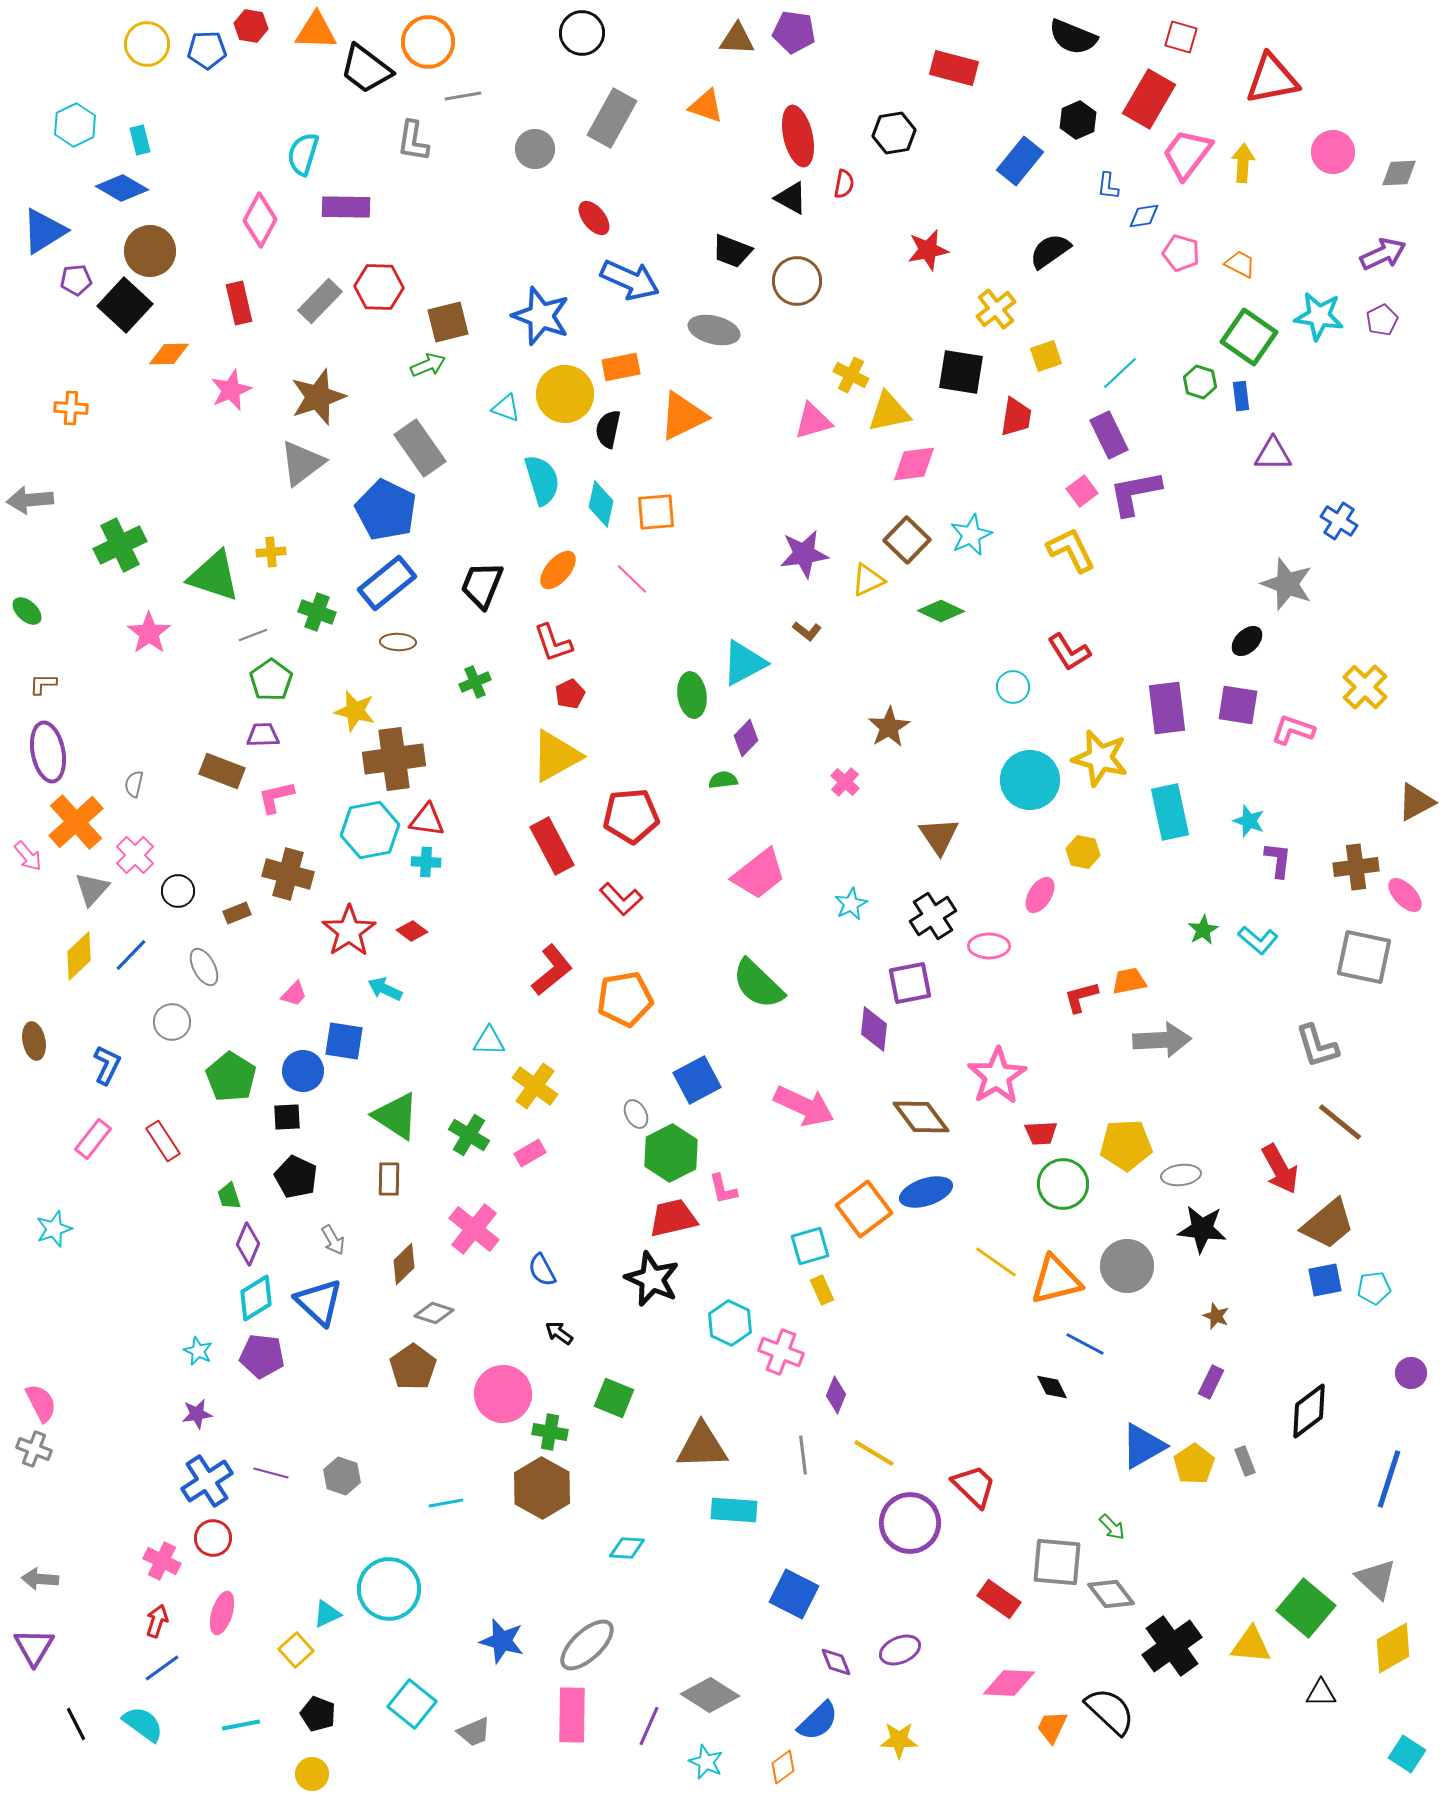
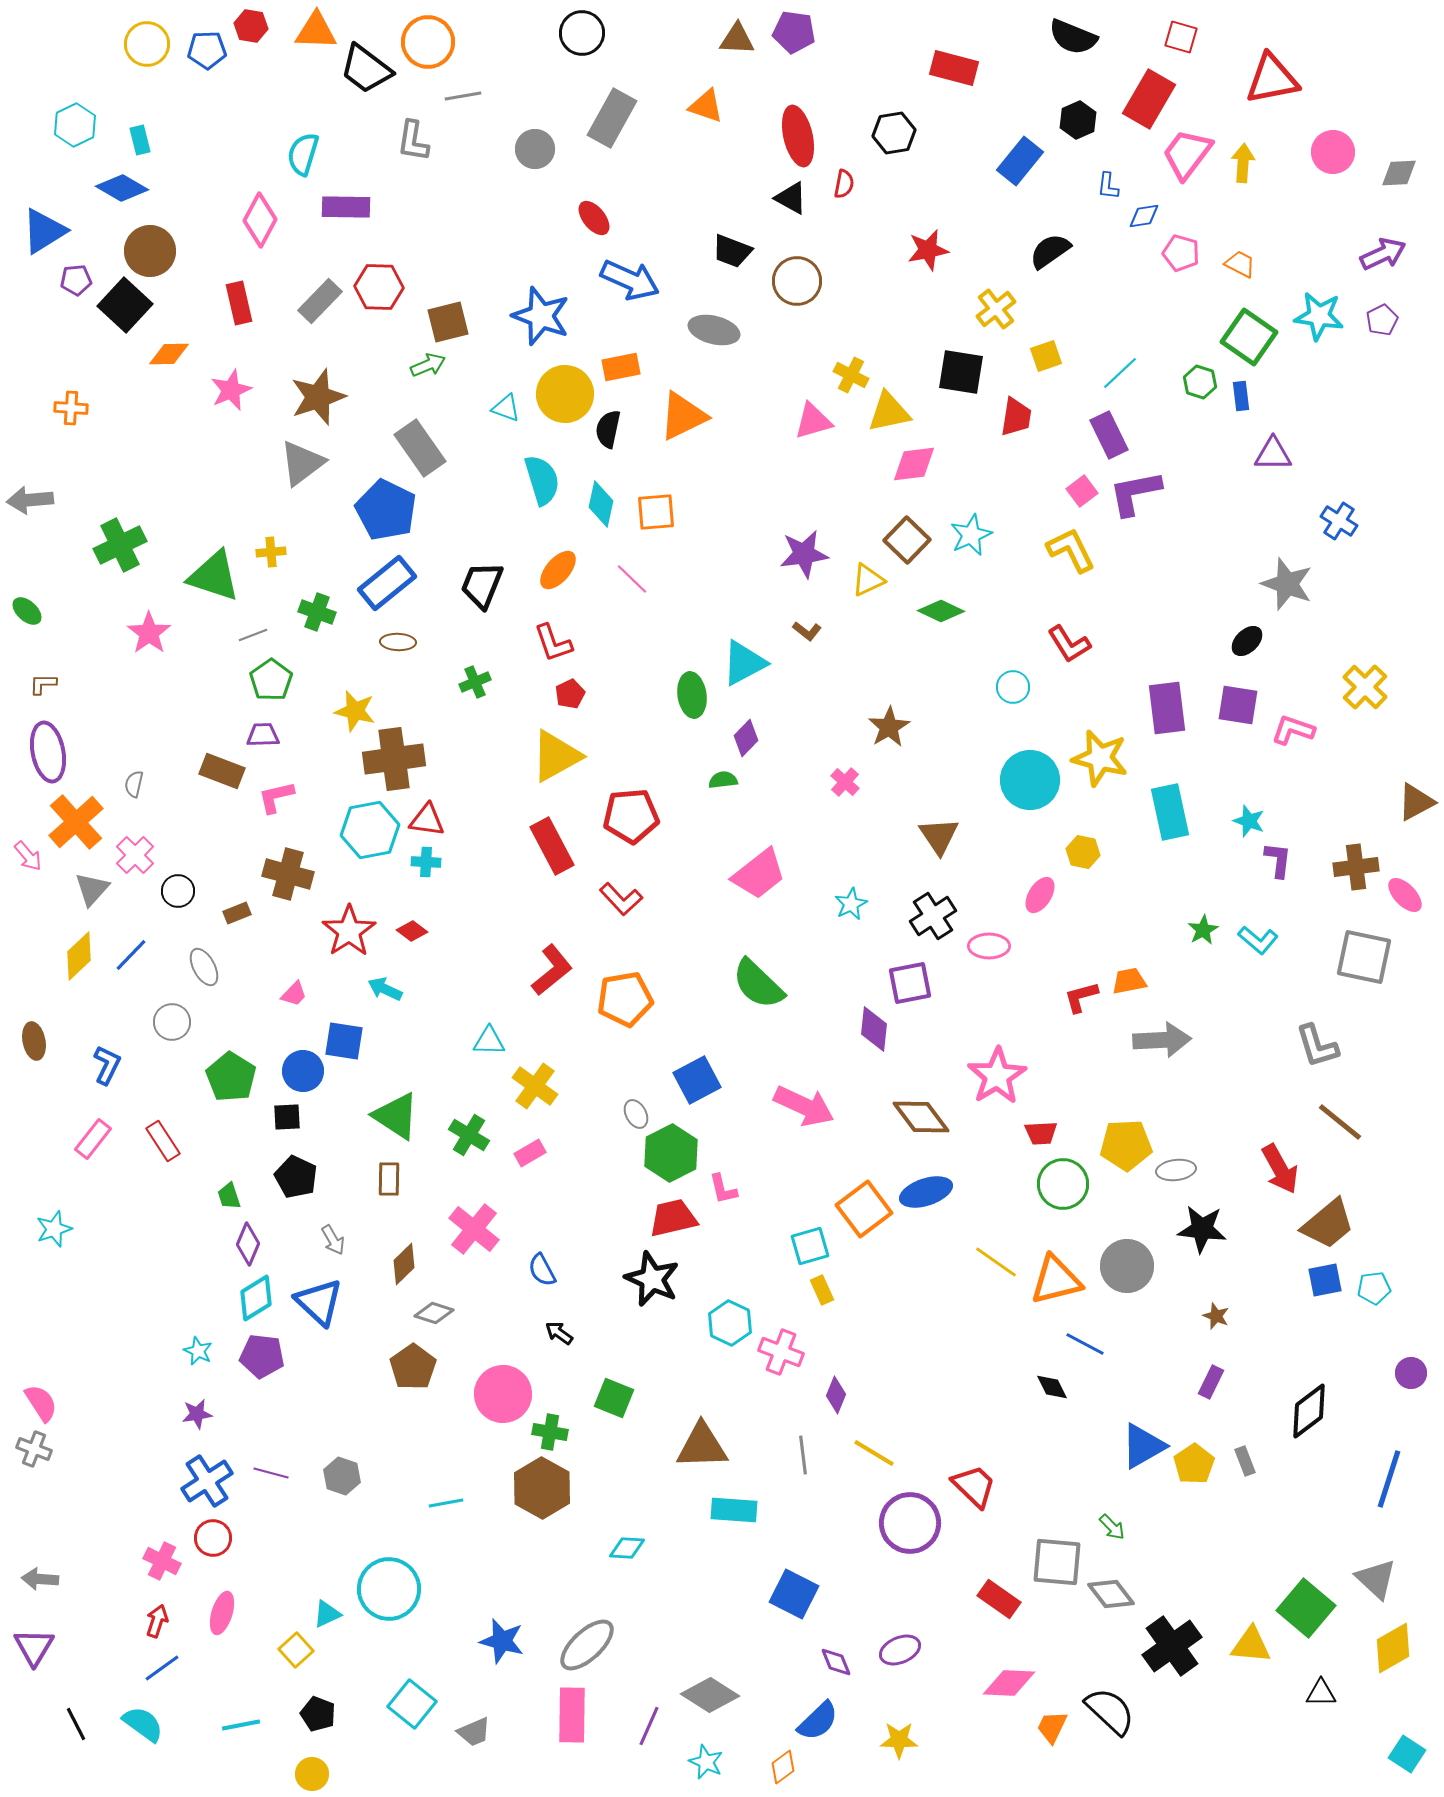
red L-shape at (1069, 652): moved 8 px up
gray ellipse at (1181, 1175): moved 5 px left, 5 px up
pink semicircle at (41, 1403): rotated 6 degrees counterclockwise
